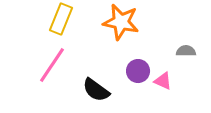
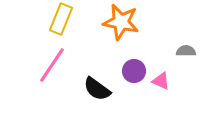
purple circle: moved 4 px left
pink triangle: moved 2 px left
black semicircle: moved 1 px right, 1 px up
